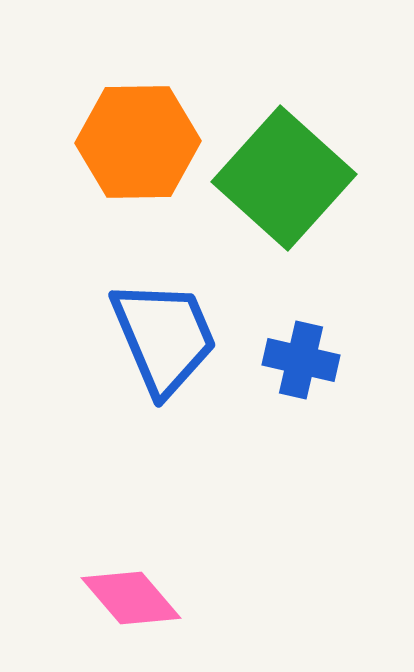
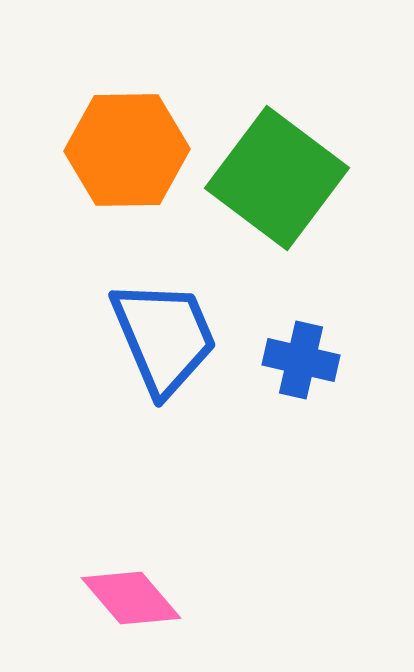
orange hexagon: moved 11 px left, 8 px down
green square: moved 7 px left; rotated 5 degrees counterclockwise
